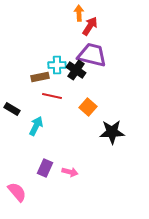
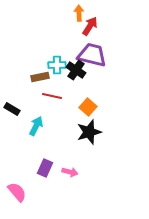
black star: moved 23 px left; rotated 15 degrees counterclockwise
